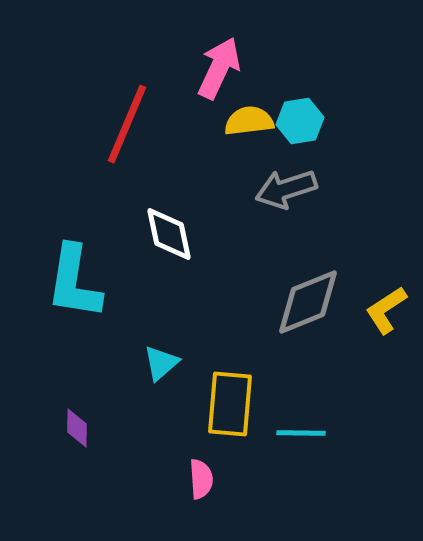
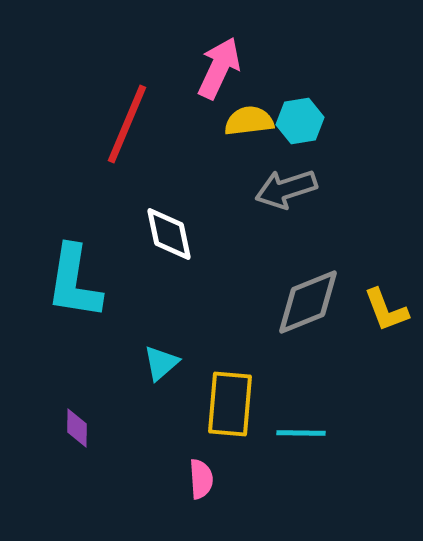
yellow L-shape: rotated 78 degrees counterclockwise
